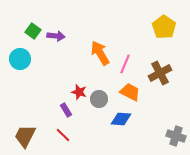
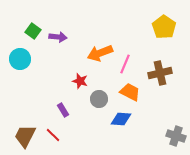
purple arrow: moved 2 px right, 1 px down
orange arrow: rotated 80 degrees counterclockwise
brown cross: rotated 15 degrees clockwise
red star: moved 1 px right, 11 px up
purple rectangle: moved 3 px left
red line: moved 10 px left
